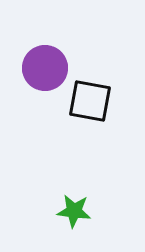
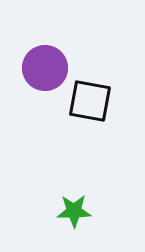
green star: rotated 8 degrees counterclockwise
